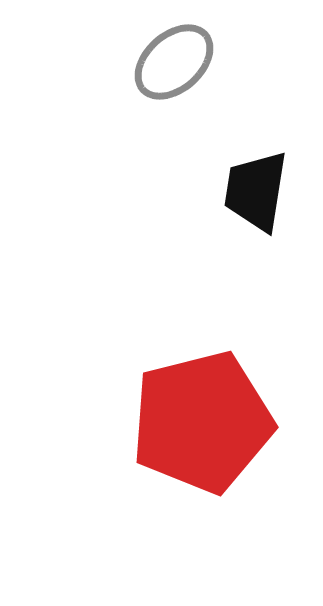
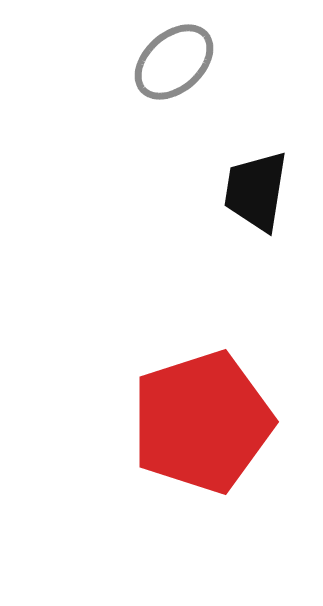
red pentagon: rotated 4 degrees counterclockwise
